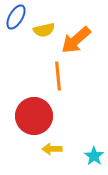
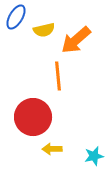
red circle: moved 1 px left, 1 px down
cyan star: rotated 24 degrees clockwise
